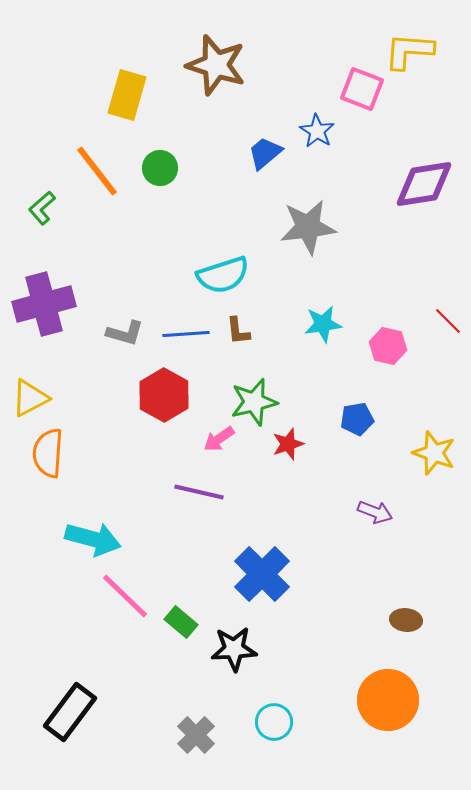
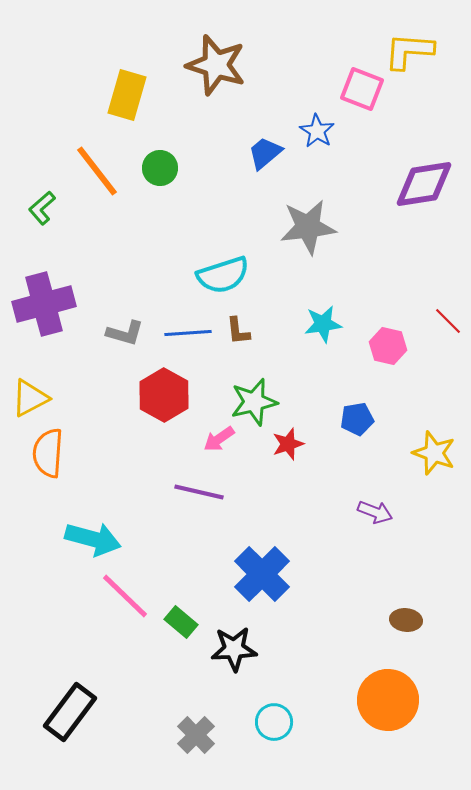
blue line: moved 2 px right, 1 px up
